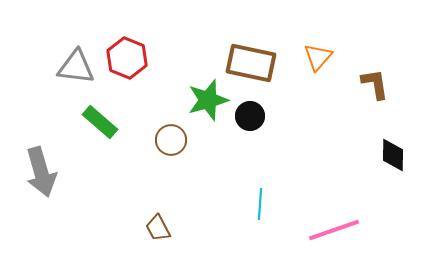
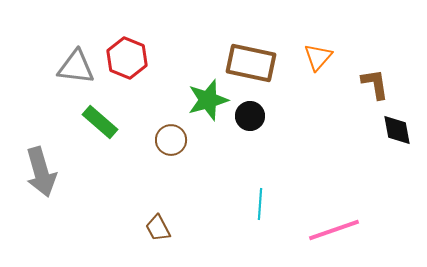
black diamond: moved 4 px right, 25 px up; rotated 12 degrees counterclockwise
